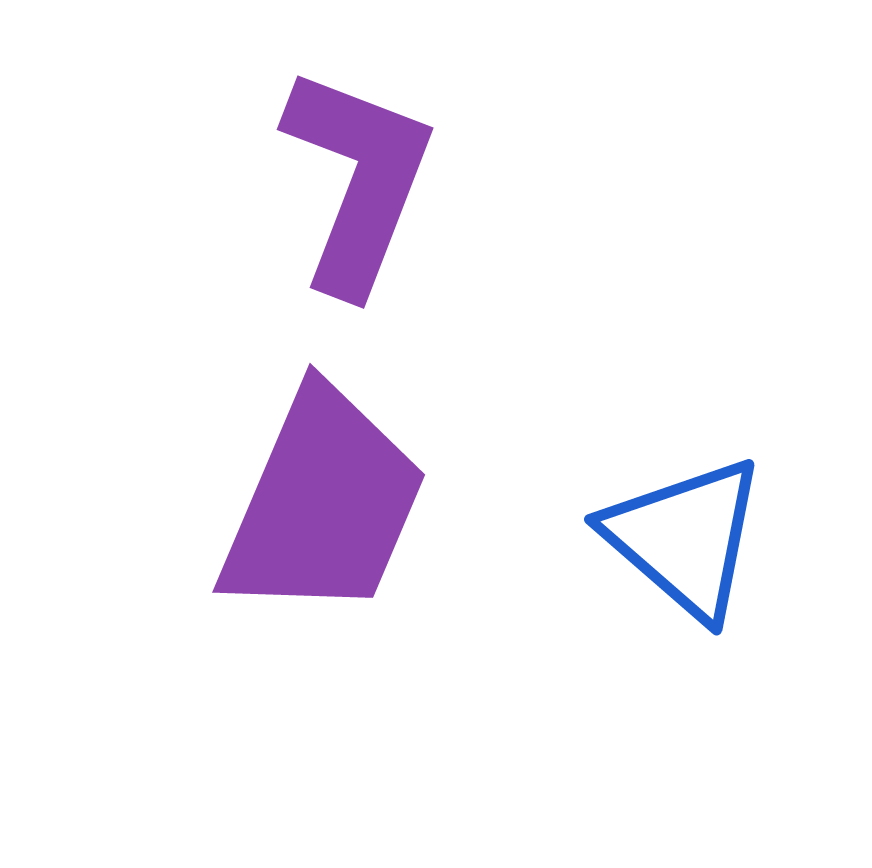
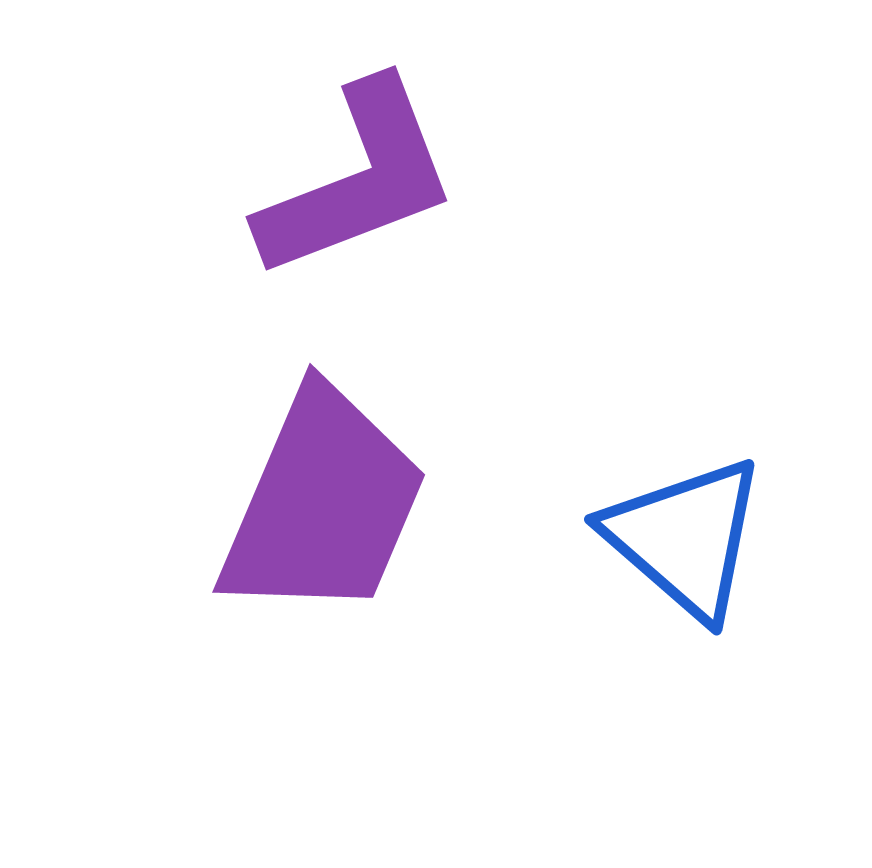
purple L-shape: rotated 48 degrees clockwise
